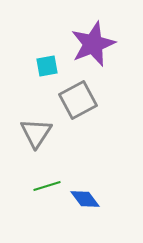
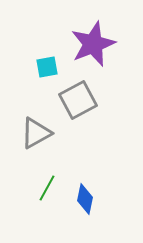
cyan square: moved 1 px down
gray triangle: rotated 28 degrees clockwise
green line: moved 2 px down; rotated 44 degrees counterclockwise
blue diamond: rotated 48 degrees clockwise
